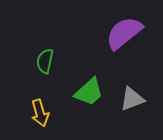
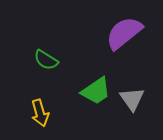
green semicircle: moved 1 px right, 1 px up; rotated 70 degrees counterclockwise
green trapezoid: moved 7 px right, 1 px up; rotated 8 degrees clockwise
gray triangle: rotated 44 degrees counterclockwise
